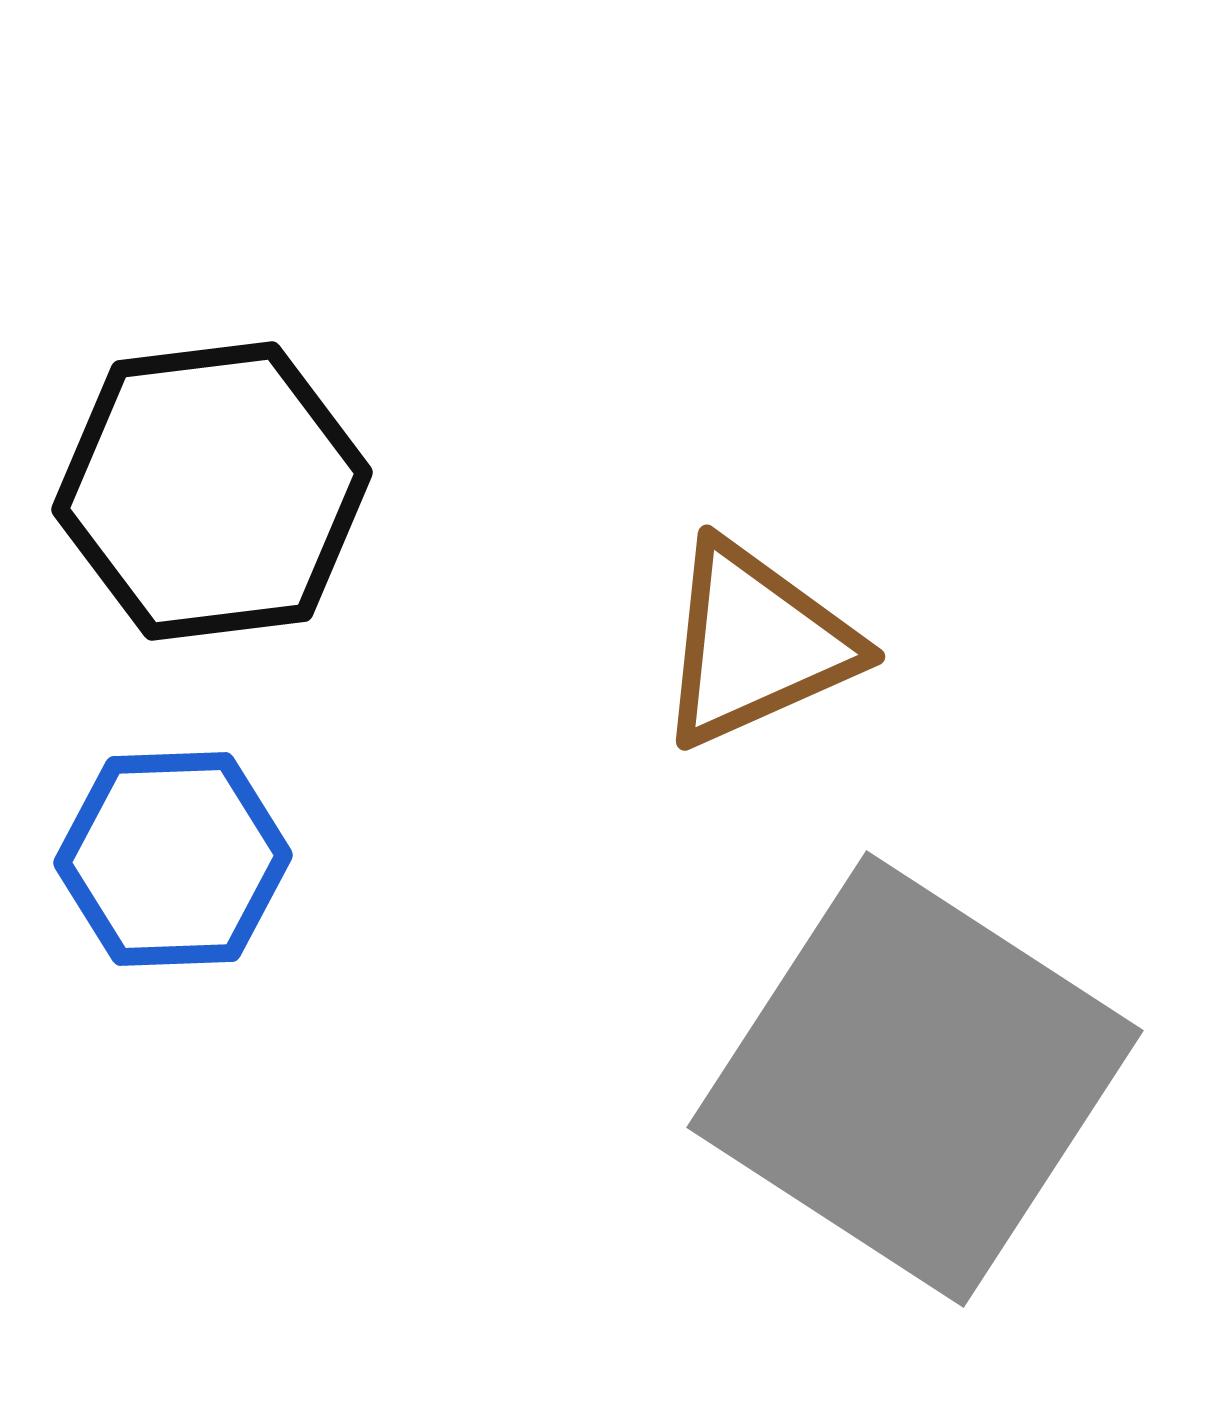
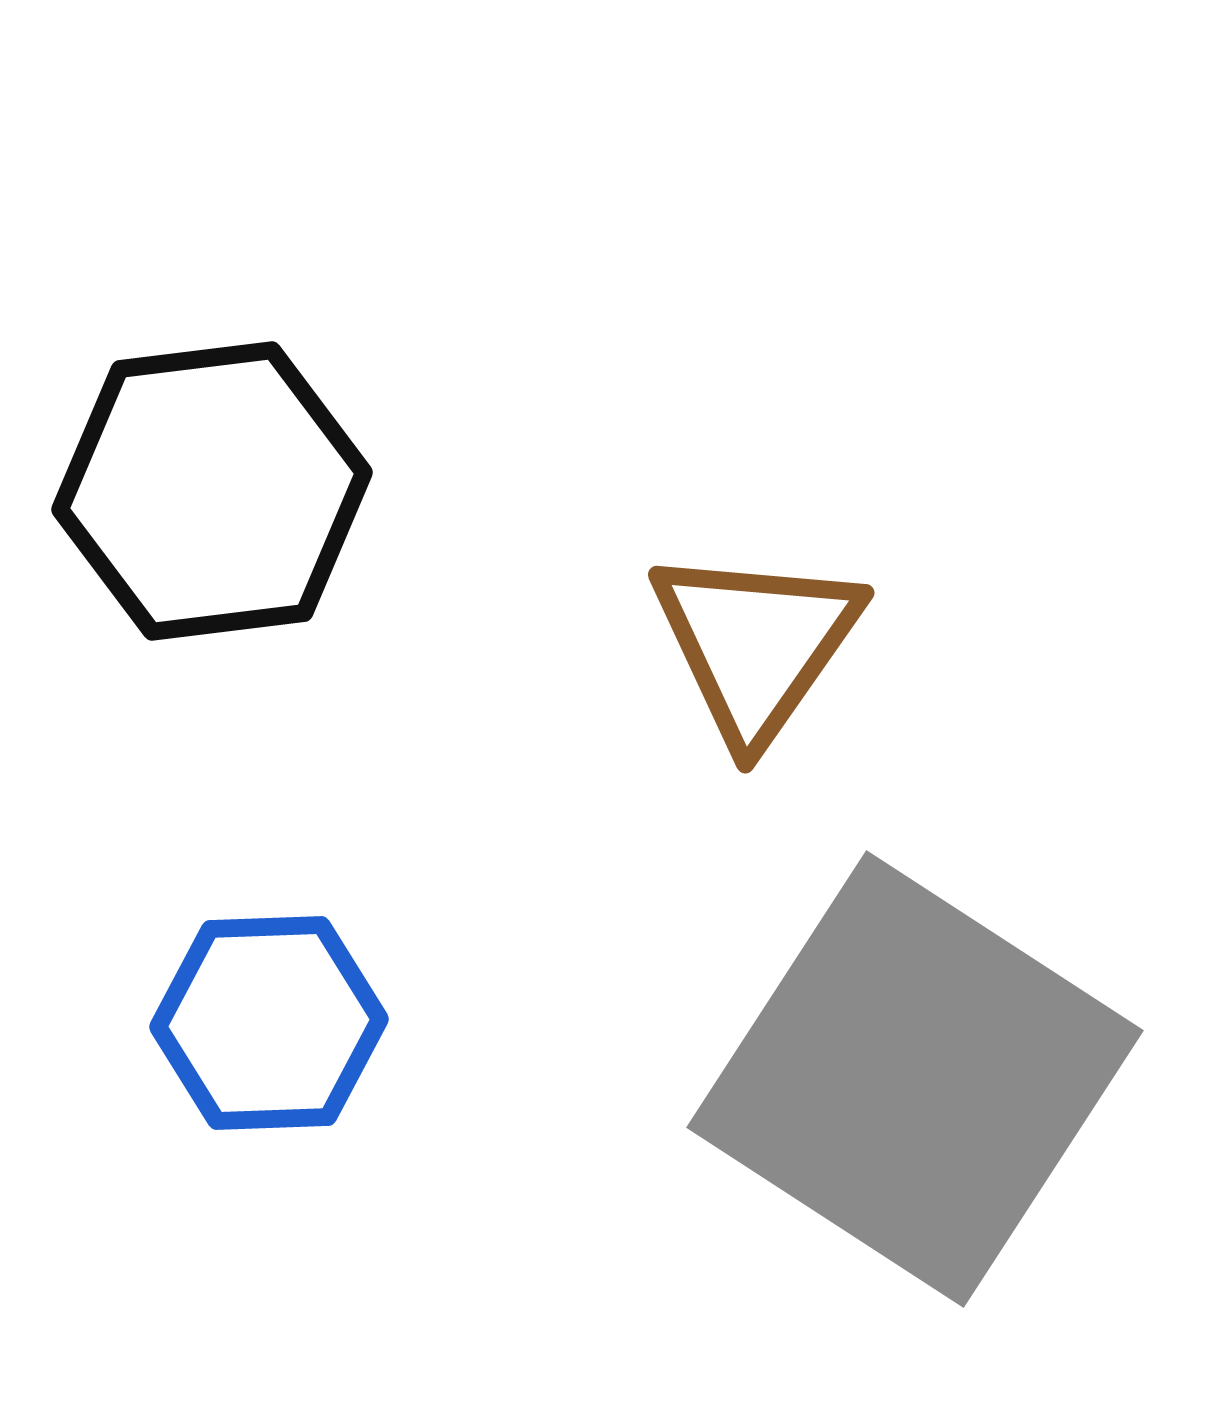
brown triangle: rotated 31 degrees counterclockwise
blue hexagon: moved 96 px right, 164 px down
